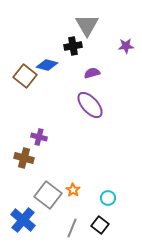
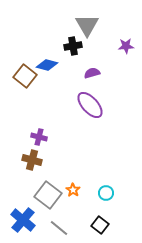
brown cross: moved 8 px right, 2 px down
cyan circle: moved 2 px left, 5 px up
gray line: moved 13 px left; rotated 72 degrees counterclockwise
